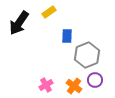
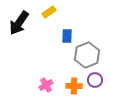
orange cross: rotated 35 degrees counterclockwise
